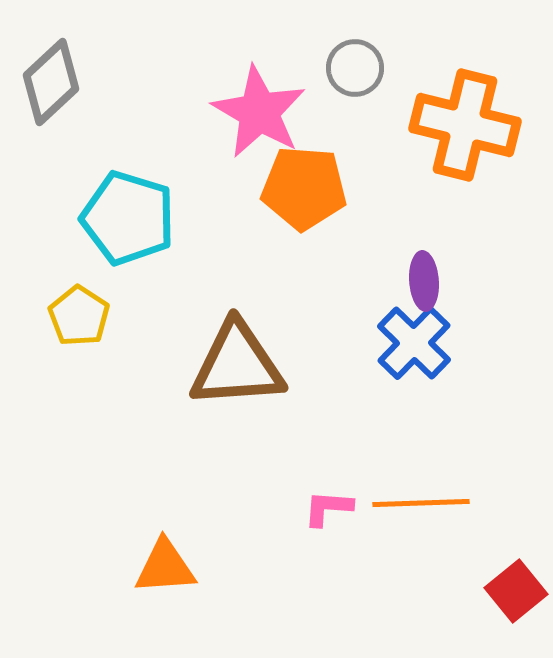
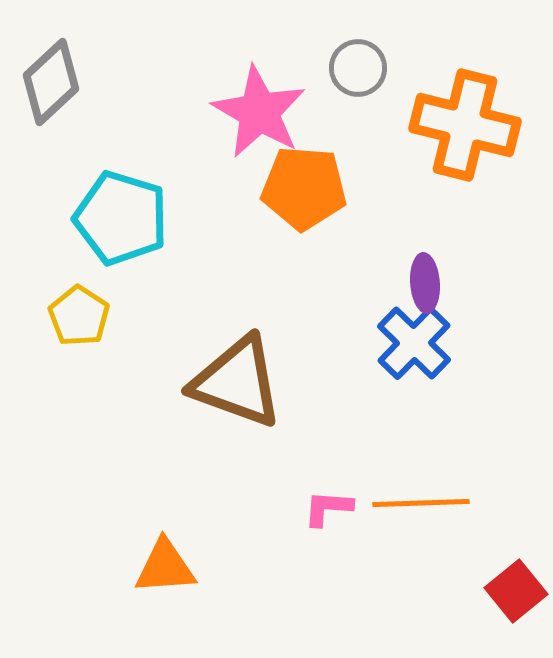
gray circle: moved 3 px right
cyan pentagon: moved 7 px left
purple ellipse: moved 1 px right, 2 px down
brown triangle: moved 17 px down; rotated 24 degrees clockwise
